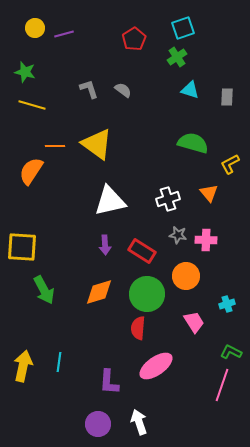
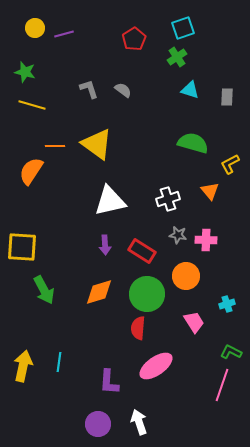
orange triangle: moved 1 px right, 2 px up
